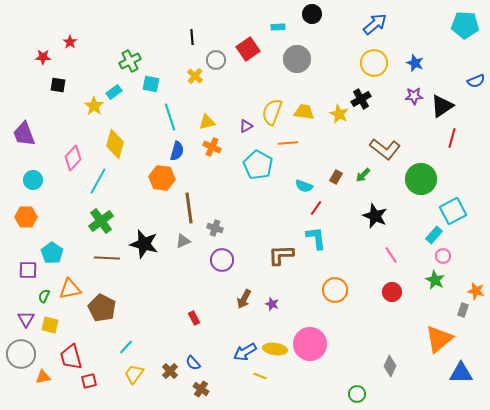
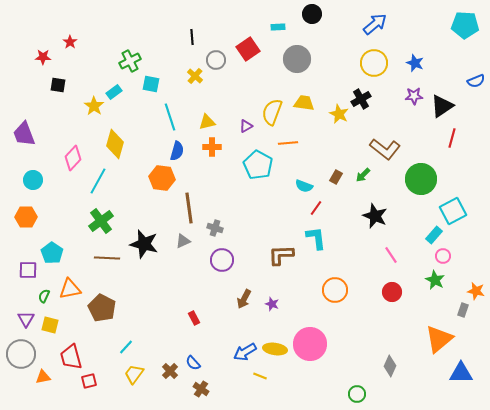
yellow trapezoid at (304, 112): moved 9 px up
orange cross at (212, 147): rotated 24 degrees counterclockwise
